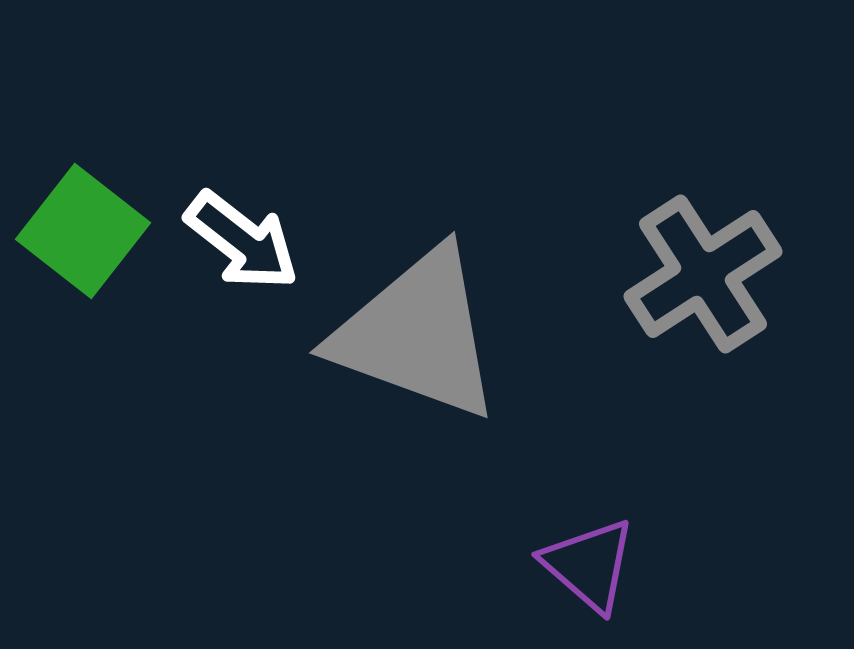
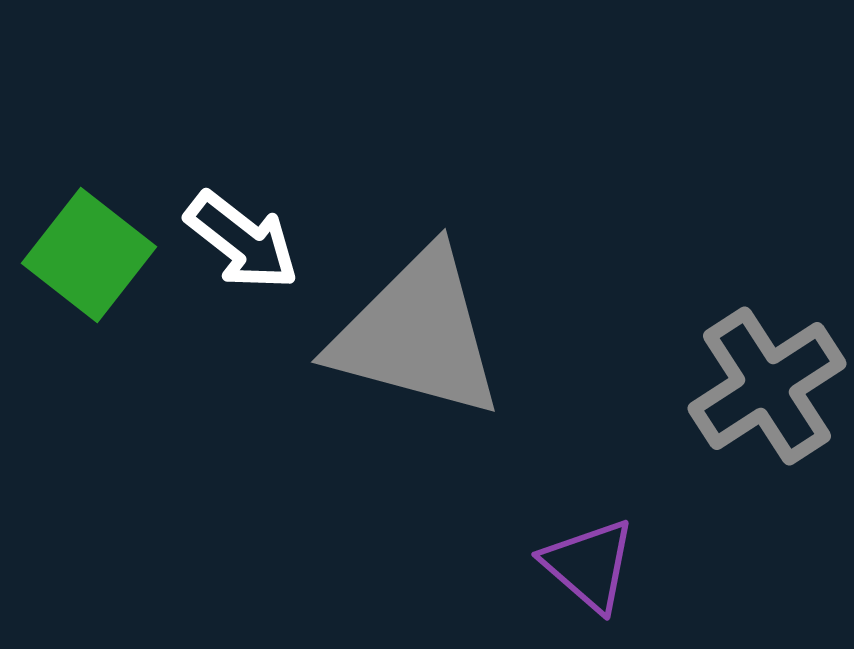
green square: moved 6 px right, 24 px down
gray cross: moved 64 px right, 112 px down
gray triangle: rotated 5 degrees counterclockwise
